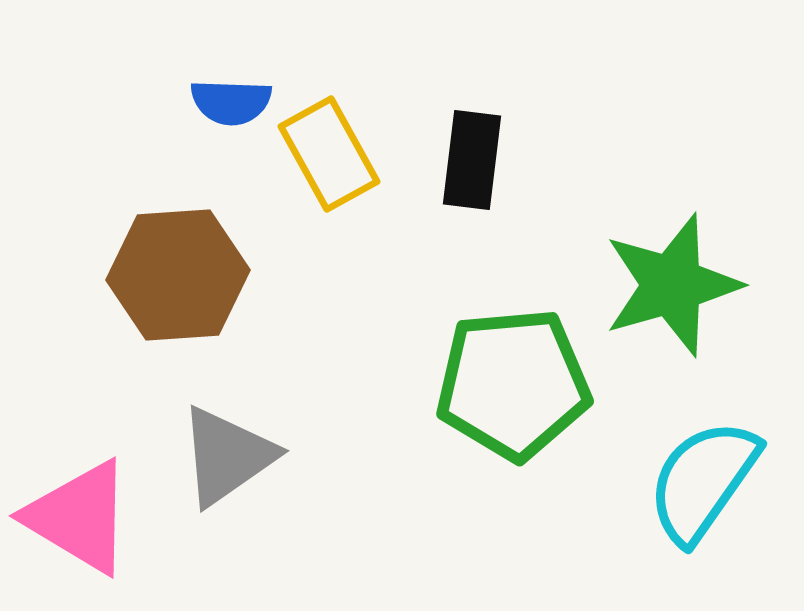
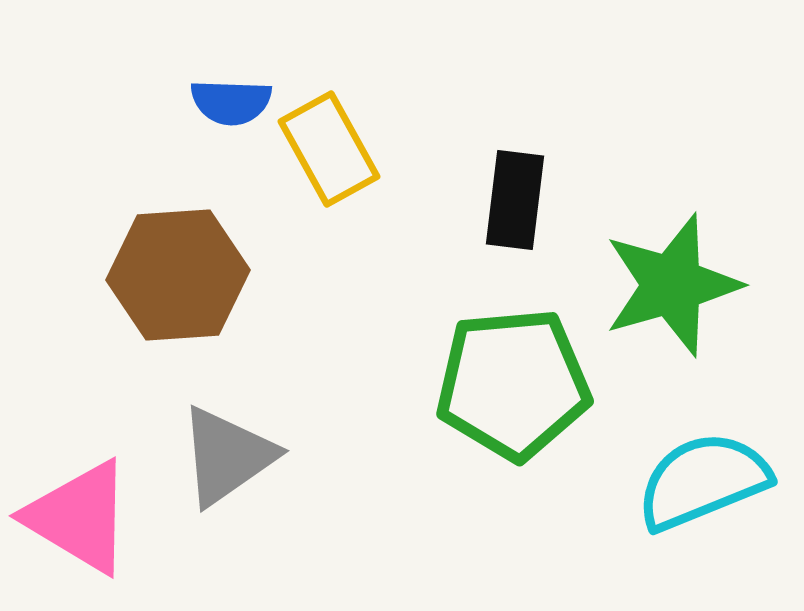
yellow rectangle: moved 5 px up
black rectangle: moved 43 px right, 40 px down
cyan semicircle: rotated 33 degrees clockwise
